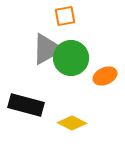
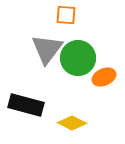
orange square: moved 1 px right, 1 px up; rotated 15 degrees clockwise
gray triangle: rotated 24 degrees counterclockwise
green circle: moved 7 px right
orange ellipse: moved 1 px left, 1 px down
